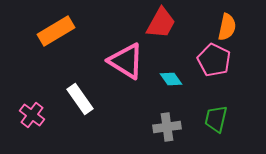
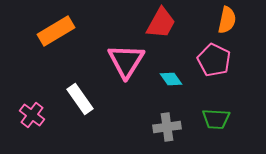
orange semicircle: moved 7 px up
pink triangle: rotated 30 degrees clockwise
green trapezoid: rotated 100 degrees counterclockwise
